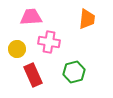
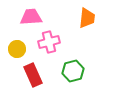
orange trapezoid: moved 1 px up
pink cross: rotated 25 degrees counterclockwise
green hexagon: moved 1 px left, 1 px up
